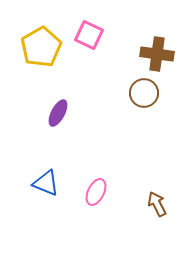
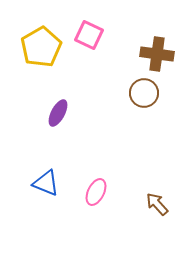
brown arrow: rotated 15 degrees counterclockwise
